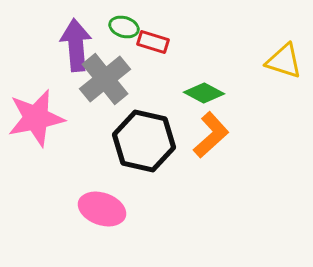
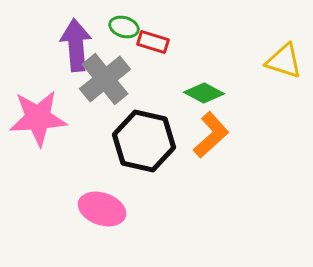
pink star: moved 2 px right; rotated 8 degrees clockwise
